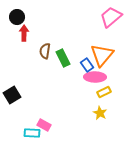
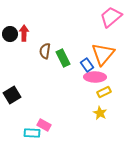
black circle: moved 7 px left, 17 px down
orange triangle: moved 1 px right, 1 px up
